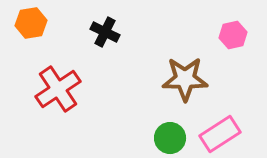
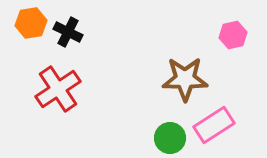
black cross: moved 37 px left
pink rectangle: moved 6 px left, 9 px up
